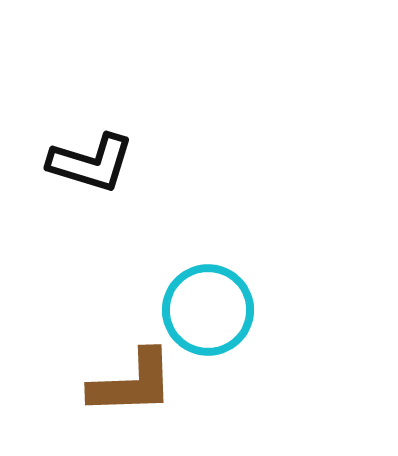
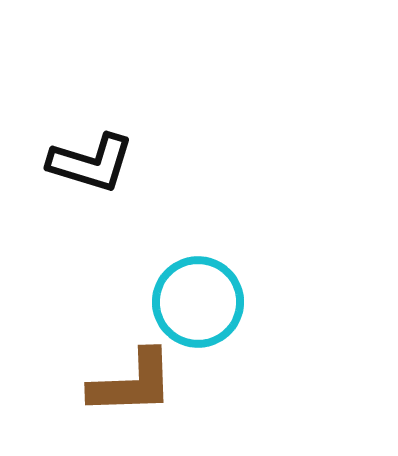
cyan circle: moved 10 px left, 8 px up
